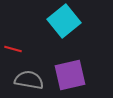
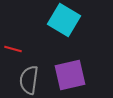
cyan square: moved 1 px up; rotated 20 degrees counterclockwise
gray semicircle: rotated 92 degrees counterclockwise
